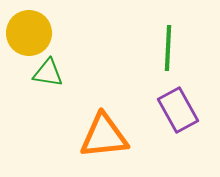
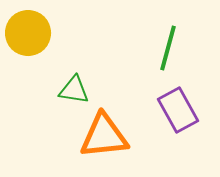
yellow circle: moved 1 px left
green line: rotated 12 degrees clockwise
green triangle: moved 26 px right, 17 px down
